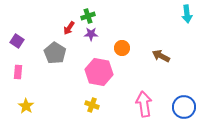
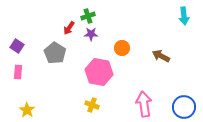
cyan arrow: moved 3 px left, 2 px down
purple square: moved 5 px down
yellow star: moved 1 px right, 4 px down
